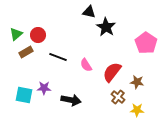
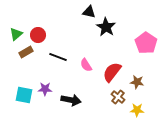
purple star: moved 1 px right, 1 px down
